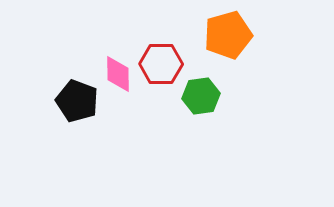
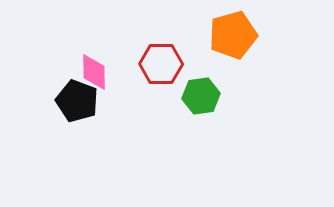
orange pentagon: moved 5 px right
pink diamond: moved 24 px left, 2 px up
